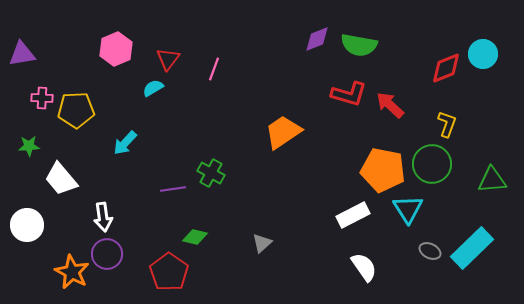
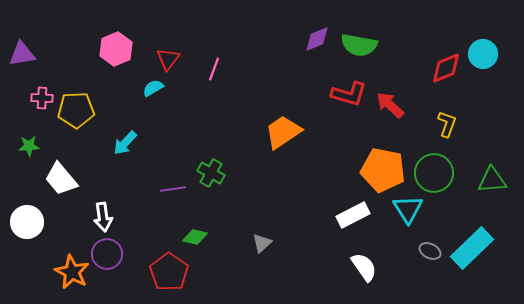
green circle: moved 2 px right, 9 px down
white circle: moved 3 px up
